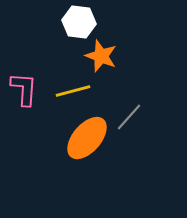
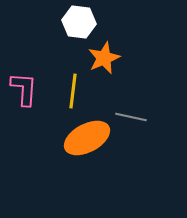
orange star: moved 3 px right, 2 px down; rotated 28 degrees clockwise
yellow line: rotated 68 degrees counterclockwise
gray line: moved 2 px right; rotated 60 degrees clockwise
orange ellipse: rotated 21 degrees clockwise
